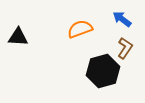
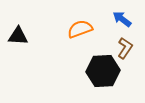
black triangle: moved 1 px up
black hexagon: rotated 12 degrees clockwise
